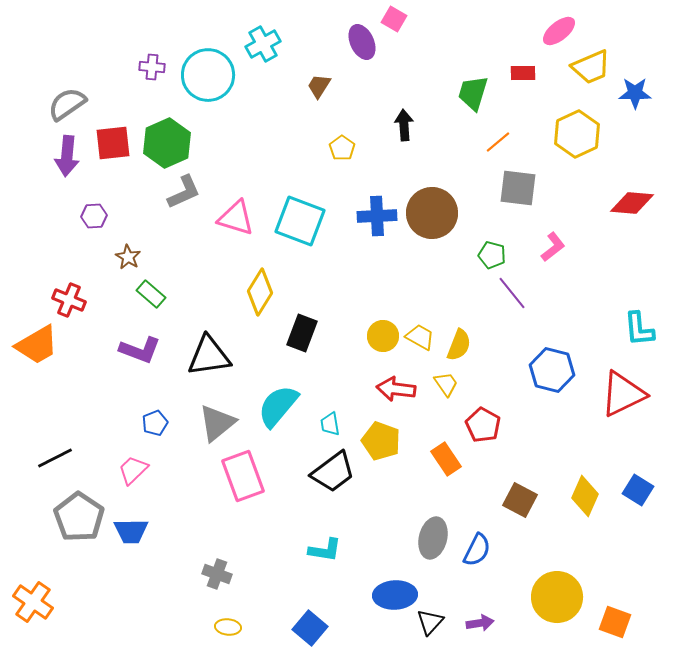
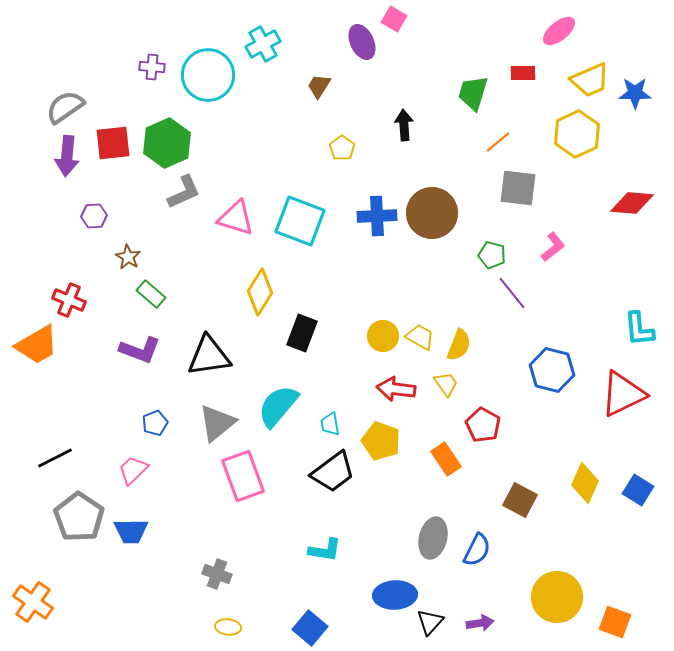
yellow trapezoid at (591, 67): moved 1 px left, 13 px down
gray semicircle at (67, 104): moved 2 px left, 3 px down
yellow diamond at (585, 496): moved 13 px up
